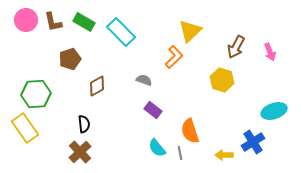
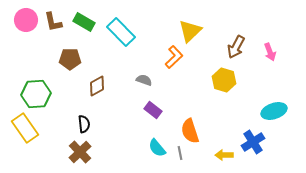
brown pentagon: rotated 20 degrees clockwise
yellow hexagon: moved 2 px right
